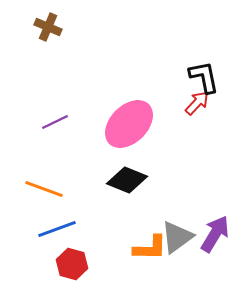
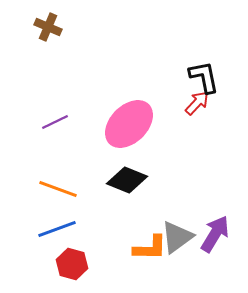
orange line: moved 14 px right
